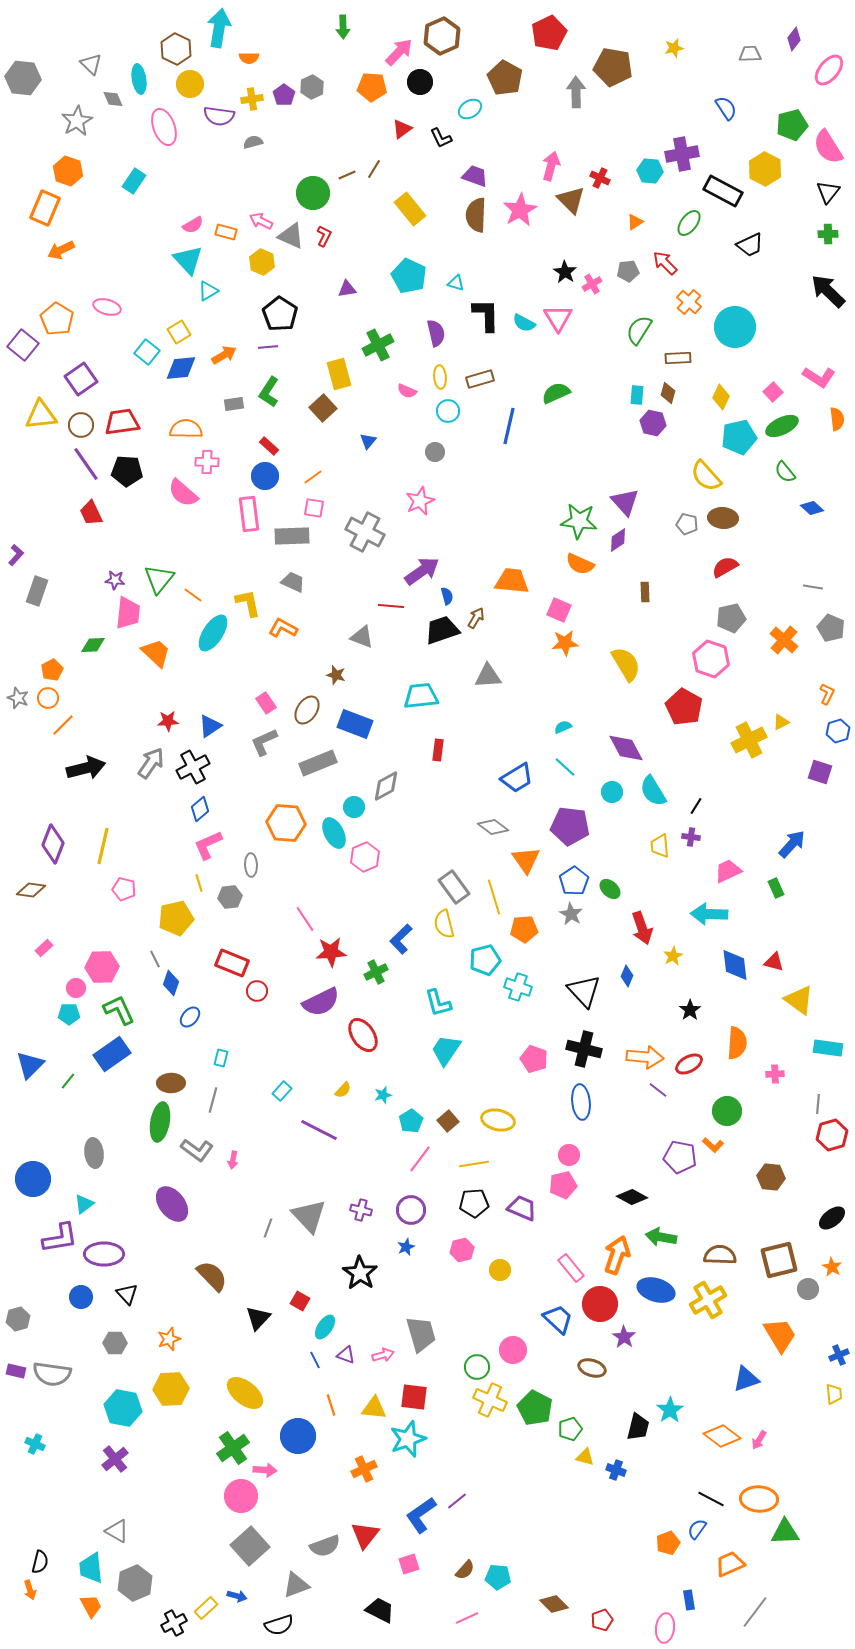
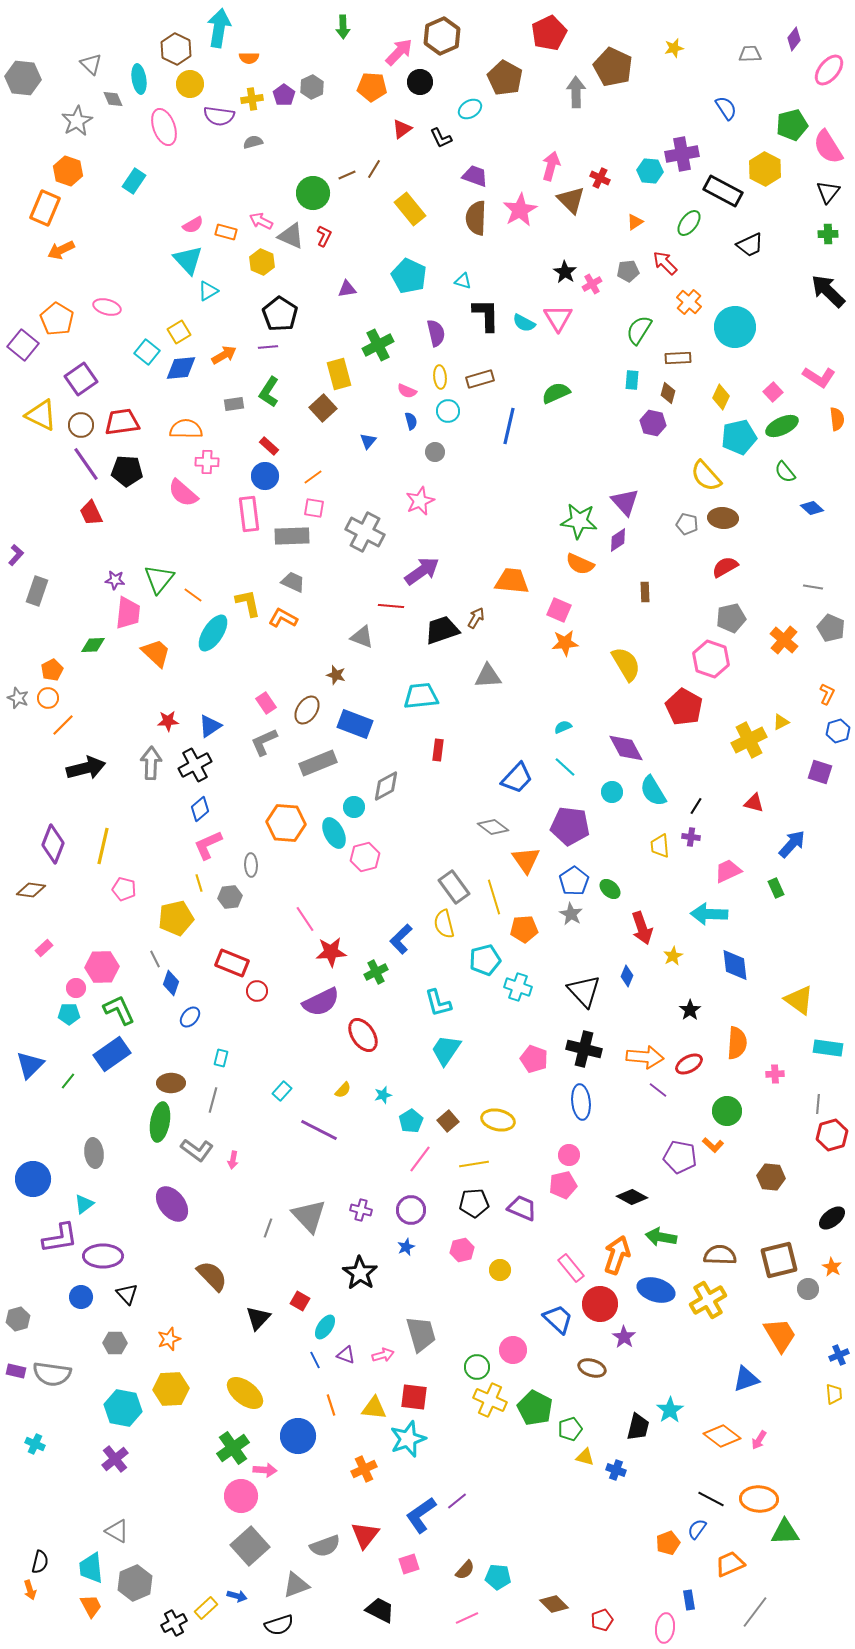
brown pentagon at (613, 67): rotated 15 degrees clockwise
brown semicircle at (476, 215): moved 3 px down
cyan triangle at (456, 283): moved 7 px right, 2 px up
cyan rectangle at (637, 395): moved 5 px left, 15 px up
yellow triangle at (41, 415): rotated 32 degrees clockwise
blue semicircle at (447, 596): moved 36 px left, 175 px up
orange L-shape at (283, 628): moved 10 px up
gray arrow at (151, 763): rotated 32 degrees counterclockwise
black cross at (193, 767): moved 2 px right, 2 px up
blue trapezoid at (517, 778): rotated 16 degrees counterclockwise
pink hexagon at (365, 857): rotated 8 degrees clockwise
red triangle at (774, 962): moved 20 px left, 159 px up
purple ellipse at (104, 1254): moved 1 px left, 2 px down
